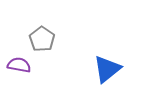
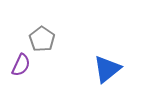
purple semicircle: moved 2 px right; rotated 105 degrees clockwise
